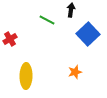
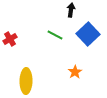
green line: moved 8 px right, 15 px down
orange star: rotated 16 degrees counterclockwise
yellow ellipse: moved 5 px down
